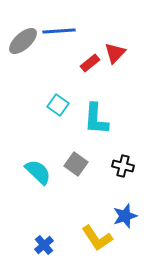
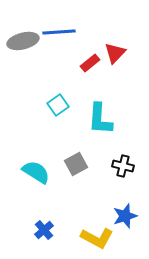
blue line: moved 1 px down
gray ellipse: rotated 28 degrees clockwise
cyan square: rotated 20 degrees clockwise
cyan L-shape: moved 4 px right
gray square: rotated 25 degrees clockwise
cyan semicircle: moved 2 px left; rotated 12 degrees counterclockwise
yellow L-shape: rotated 28 degrees counterclockwise
blue cross: moved 15 px up
